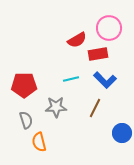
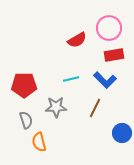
red rectangle: moved 16 px right, 1 px down
